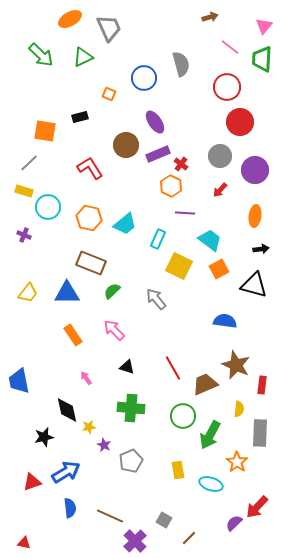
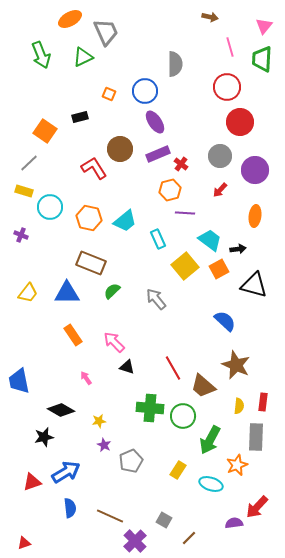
brown arrow at (210, 17): rotated 28 degrees clockwise
gray trapezoid at (109, 28): moved 3 px left, 4 px down
pink line at (230, 47): rotated 36 degrees clockwise
green arrow at (41, 55): rotated 24 degrees clockwise
gray semicircle at (181, 64): moved 6 px left; rotated 15 degrees clockwise
blue circle at (144, 78): moved 1 px right, 13 px down
orange square at (45, 131): rotated 25 degrees clockwise
brown circle at (126, 145): moved 6 px left, 4 px down
red L-shape at (90, 168): moved 4 px right
orange hexagon at (171, 186): moved 1 px left, 4 px down; rotated 20 degrees clockwise
cyan circle at (48, 207): moved 2 px right
cyan trapezoid at (125, 224): moved 3 px up
purple cross at (24, 235): moved 3 px left
cyan rectangle at (158, 239): rotated 48 degrees counterclockwise
black arrow at (261, 249): moved 23 px left
yellow square at (179, 266): moved 6 px right; rotated 24 degrees clockwise
blue semicircle at (225, 321): rotated 35 degrees clockwise
pink arrow at (114, 330): moved 12 px down
brown trapezoid at (205, 384): moved 2 px left, 2 px down; rotated 116 degrees counterclockwise
red rectangle at (262, 385): moved 1 px right, 17 px down
green cross at (131, 408): moved 19 px right
yellow semicircle at (239, 409): moved 3 px up
black diamond at (67, 410): moved 6 px left; rotated 48 degrees counterclockwise
yellow star at (89, 427): moved 10 px right, 6 px up
gray rectangle at (260, 433): moved 4 px left, 4 px down
green arrow at (210, 435): moved 5 px down
orange star at (237, 462): moved 3 px down; rotated 15 degrees clockwise
yellow rectangle at (178, 470): rotated 42 degrees clockwise
purple semicircle at (234, 523): rotated 36 degrees clockwise
red triangle at (24, 543): rotated 32 degrees counterclockwise
